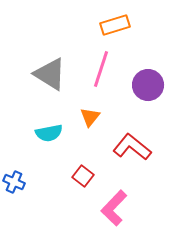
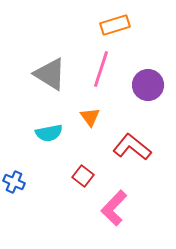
orange triangle: rotated 15 degrees counterclockwise
